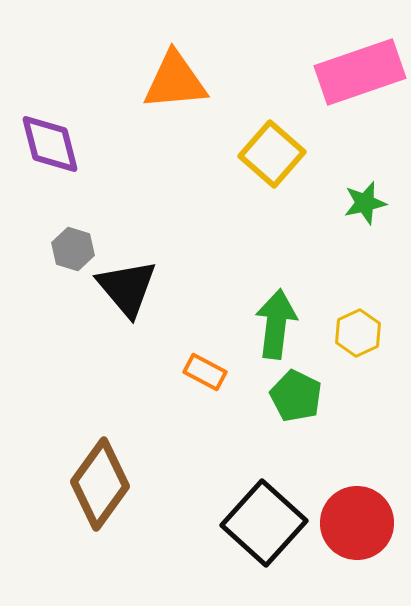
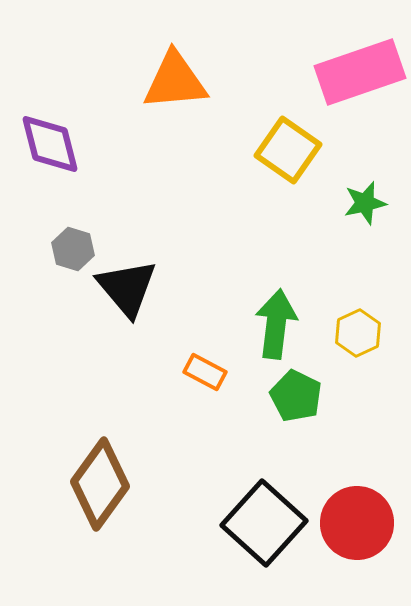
yellow square: moved 16 px right, 4 px up; rotated 6 degrees counterclockwise
